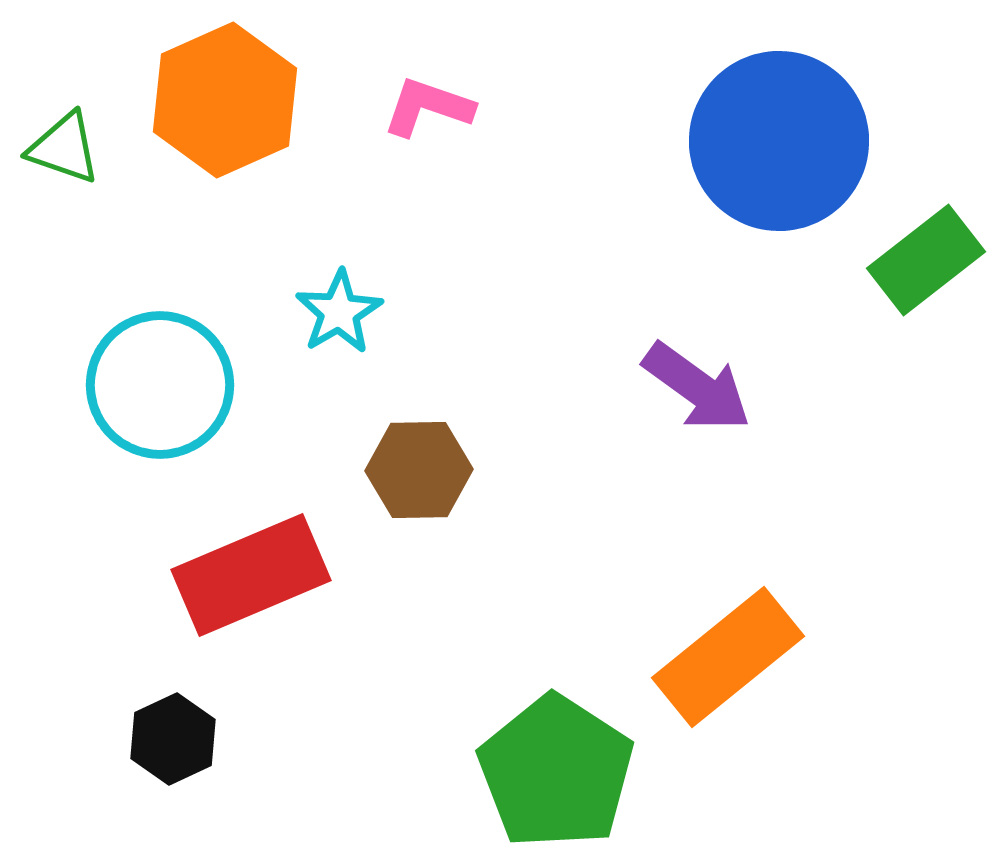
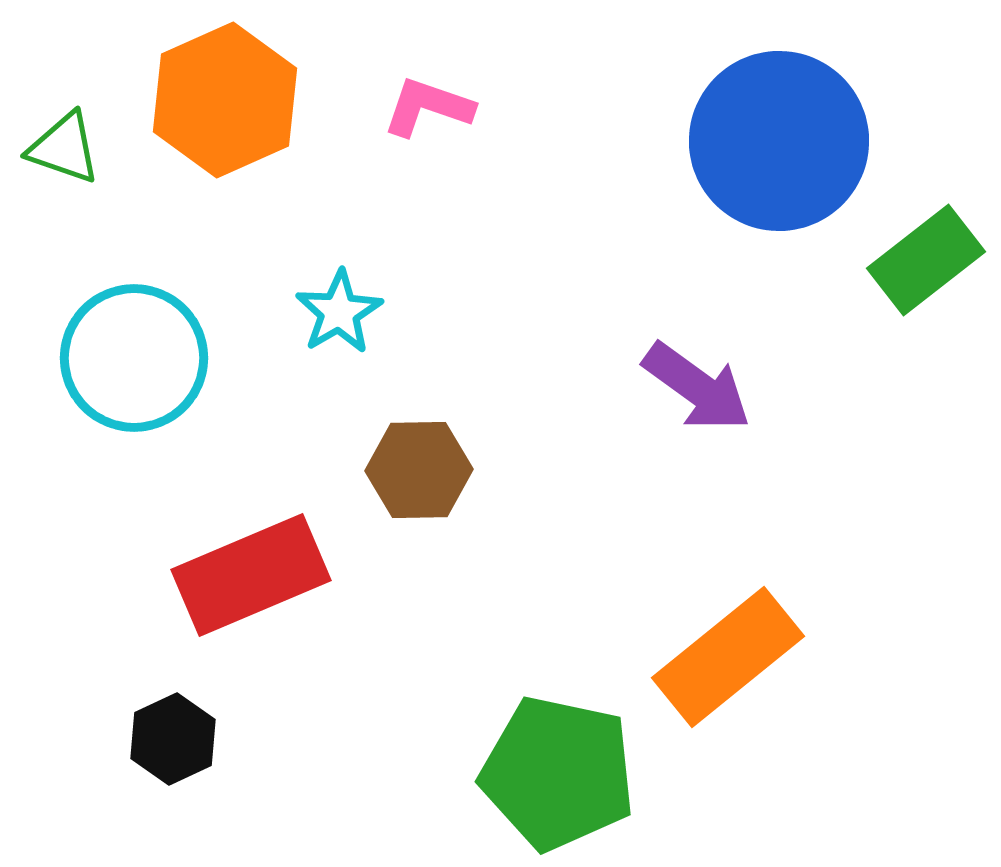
cyan circle: moved 26 px left, 27 px up
green pentagon: moved 2 px right, 1 px down; rotated 21 degrees counterclockwise
